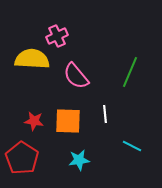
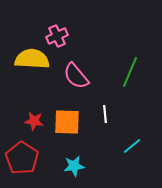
orange square: moved 1 px left, 1 px down
cyan line: rotated 66 degrees counterclockwise
cyan star: moved 5 px left, 6 px down
